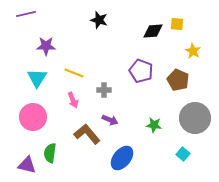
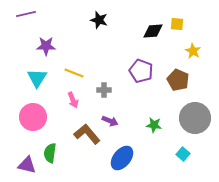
purple arrow: moved 1 px down
